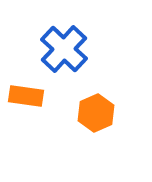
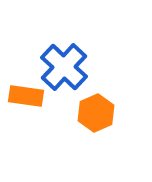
blue cross: moved 18 px down
